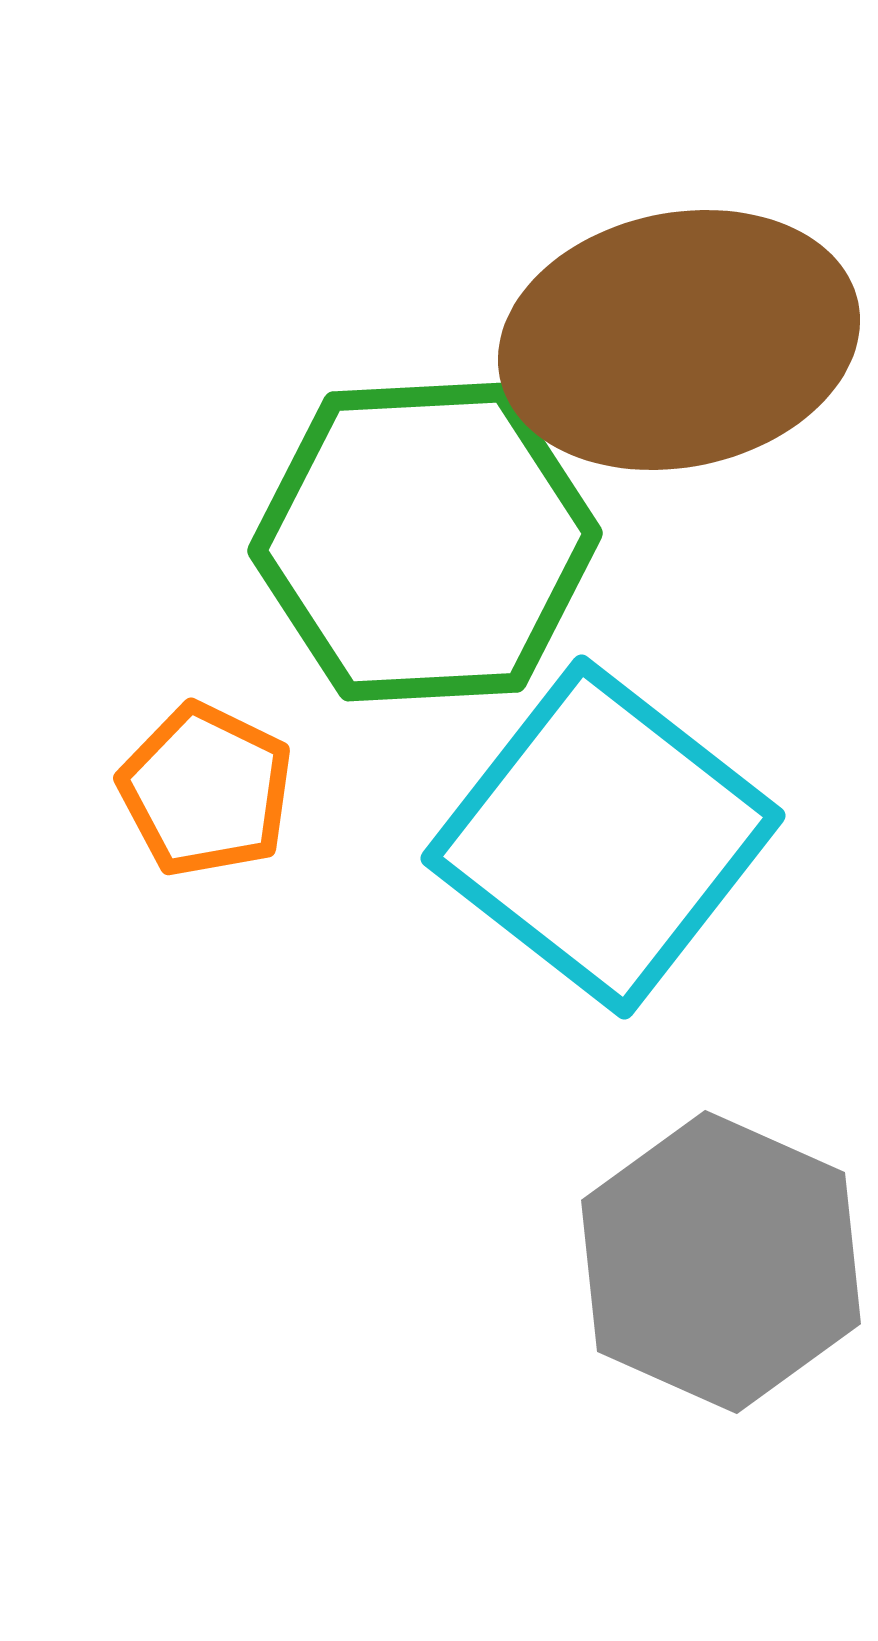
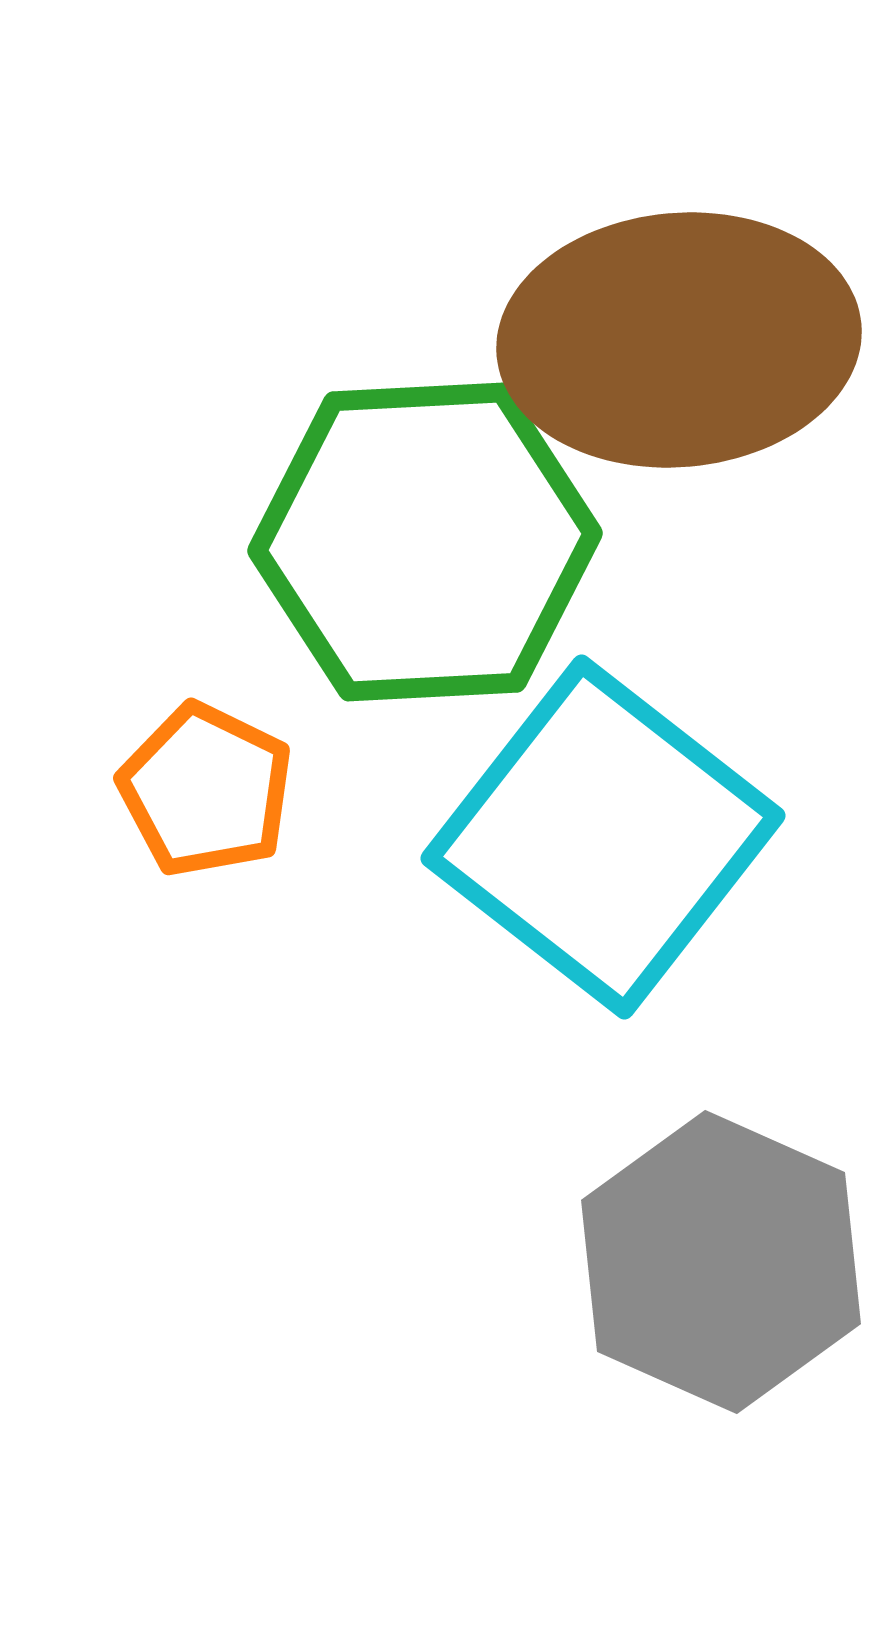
brown ellipse: rotated 7 degrees clockwise
